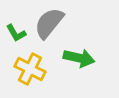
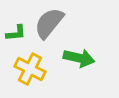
green L-shape: rotated 65 degrees counterclockwise
